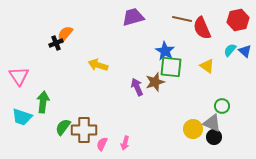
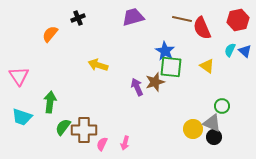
orange semicircle: moved 15 px left
black cross: moved 22 px right, 25 px up
cyan semicircle: rotated 16 degrees counterclockwise
green arrow: moved 7 px right
